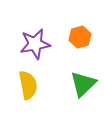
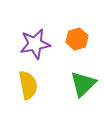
orange hexagon: moved 3 px left, 2 px down
